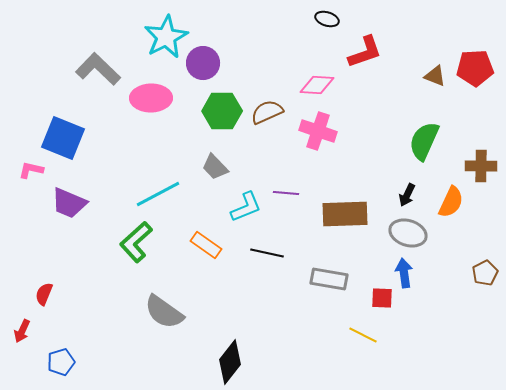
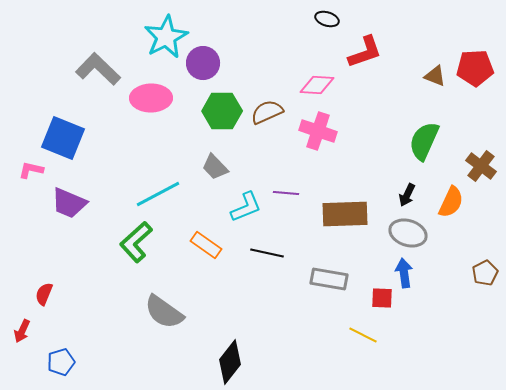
brown cross: rotated 36 degrees clockwise
